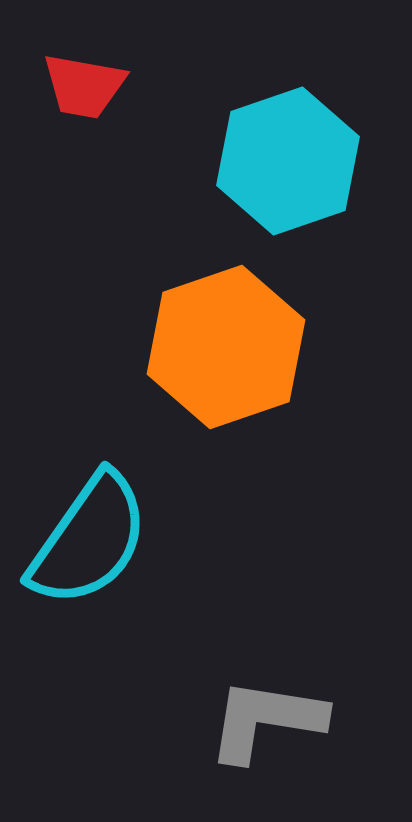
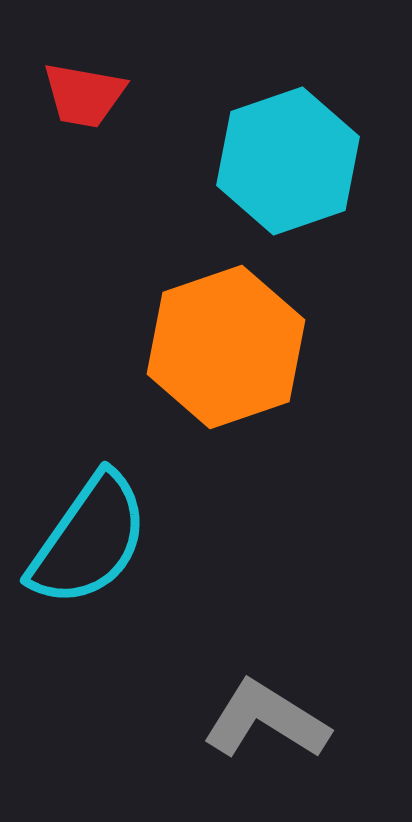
red trapezoid: moved 9 px down
gray L-shape: rotated 23 degrees clockwise
